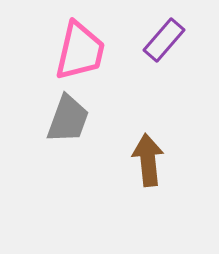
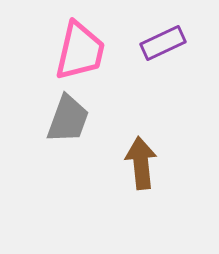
purple rectangle: moved 1 px left, 3 px down; rotated 24 degrees clockwise
brown arrow: moved 7 px left, 3 px down
